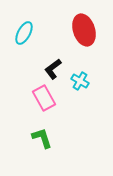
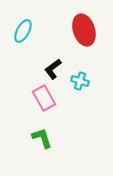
cyan ellipse: moved 1 px left, 2 px up
cyan cross: rotated 12 degrees counterclockwise
